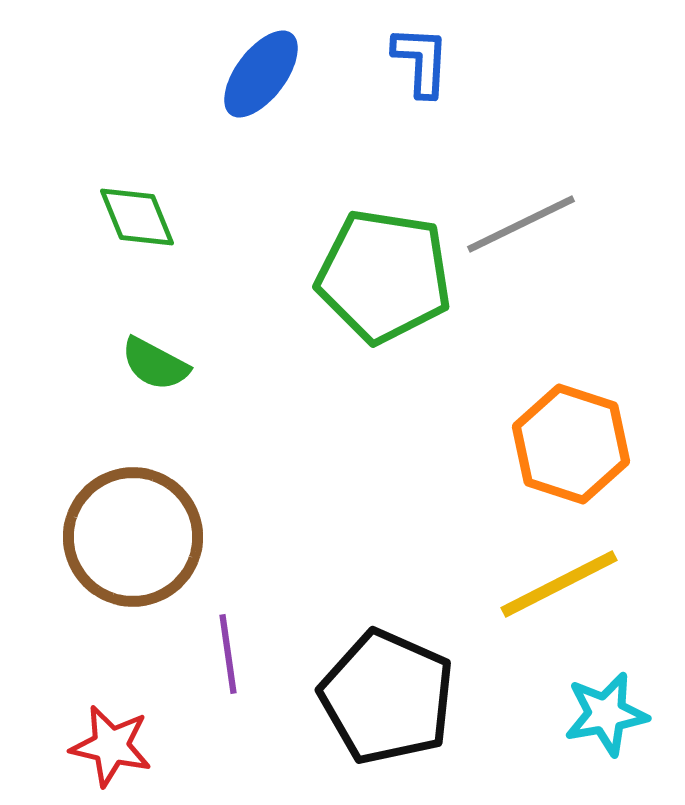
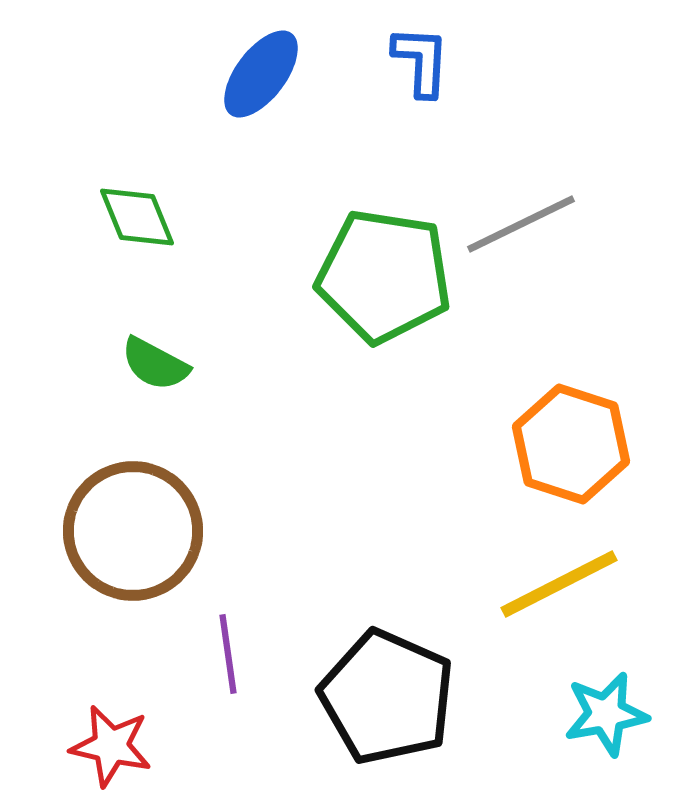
brown circle: moved 6 px up
